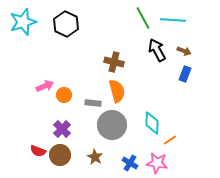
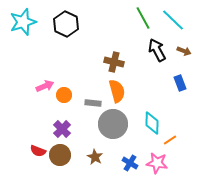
cyan line: rotated 40 degrees clockwise
blue rectangle: moved 5 px left, 9 px down; rotated 42 degrees counterclockwise
gray circle: moved 1 px right, 1 px up
